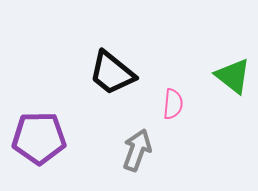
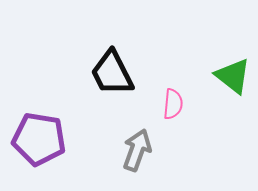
black trapezoid: rotated 24 degrees clockwise
purple pentagon: moved 1 px down; rotated 10 degrees clockwise
